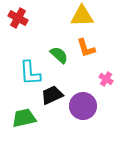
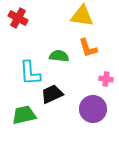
yellow triangle: rotated 10 degrees clockwise
orange L-shape: moved 2 px right
green semicircle: moved 1 px down; rotated 36 degrees counterclockwise
pink cross: rotated 24 degrees counterclockwise
black trapezoid: moved 1 px up
purple circle: moved 10 px right, 3 px down
green trapezoid: moved 3 px up
